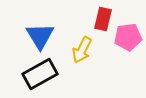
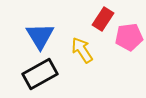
red rectangle: rotated 20 degrees clockwise
pink pentagon: moved 1 px right
yellow arrow: rotated 120 degrees clockwise
